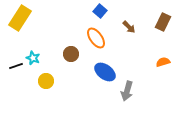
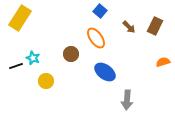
brown rectangle: moved 8 px left, 4 px down
gray arrow: moved 9 px down; rotated 12 degrees counterclockwise
